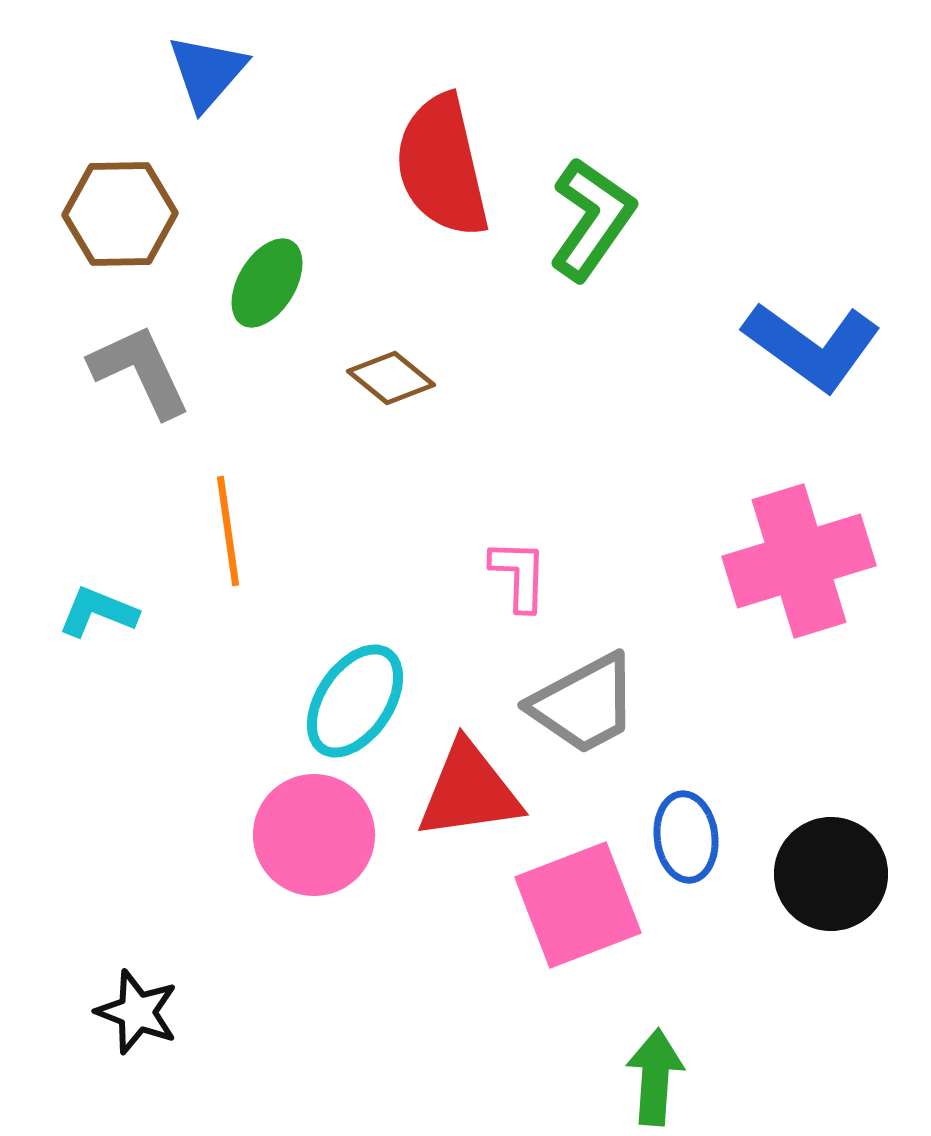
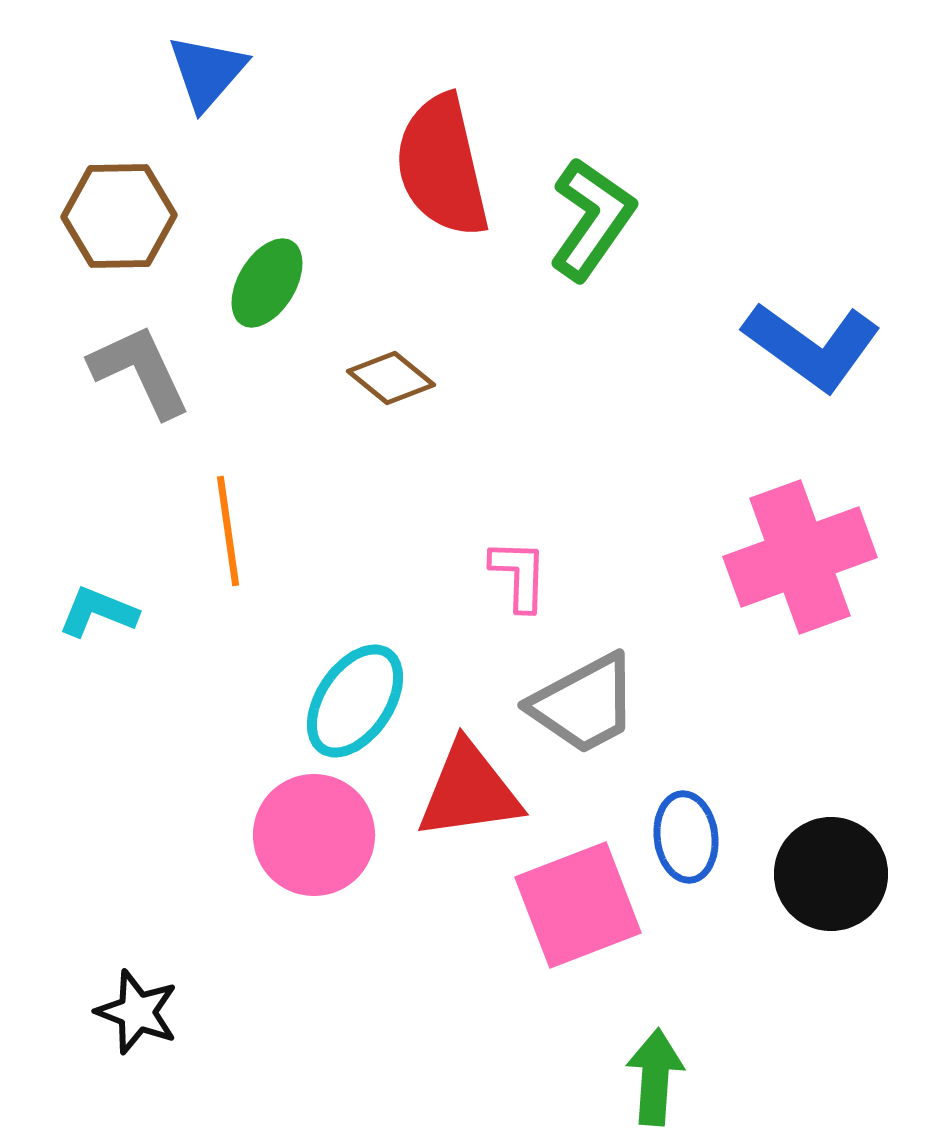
brown hexagon: moved 1 px left, 2 px down
pink cross: moved 1 px right, 4 px up; rotated 3 degrees counterclockwise
